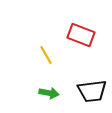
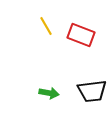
yellow line: moved 29 px up
